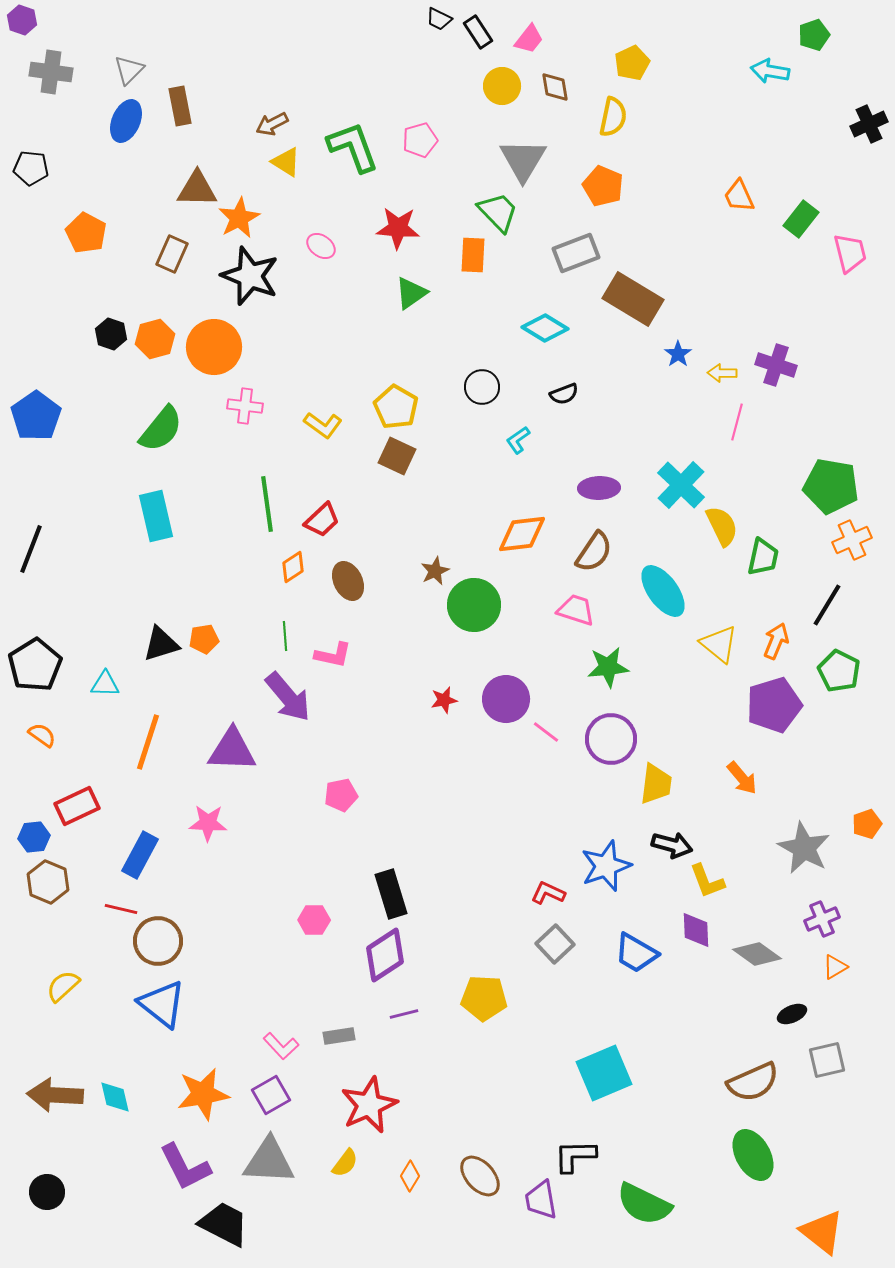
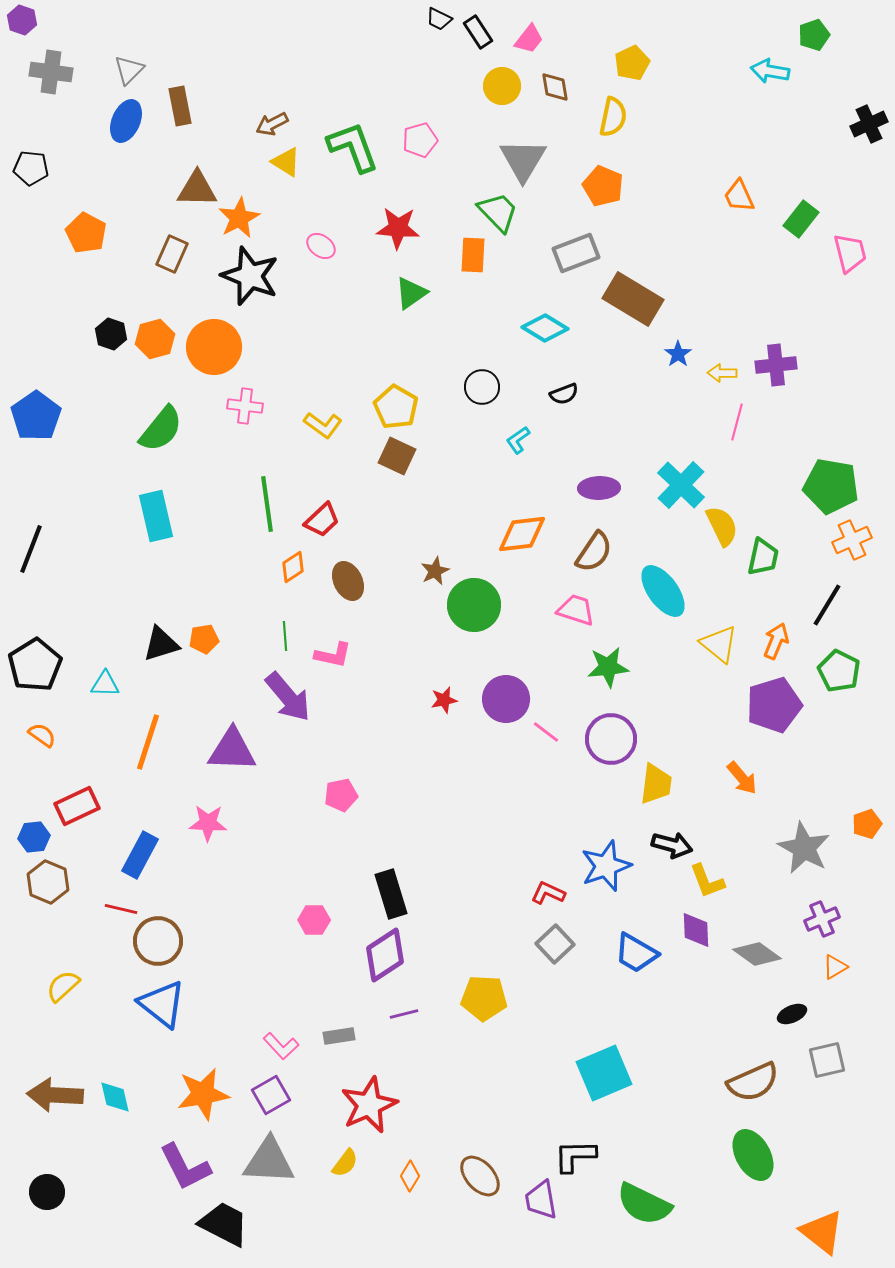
purple cross at (776, 365): rotated 24 degrees counterclockwise
